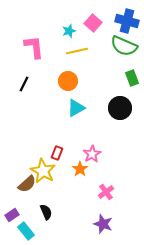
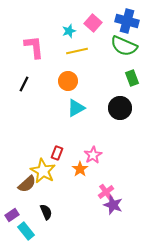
pink star: moved 1 px right, 1 px down
purple star: moved 10 px right, 19 px up
